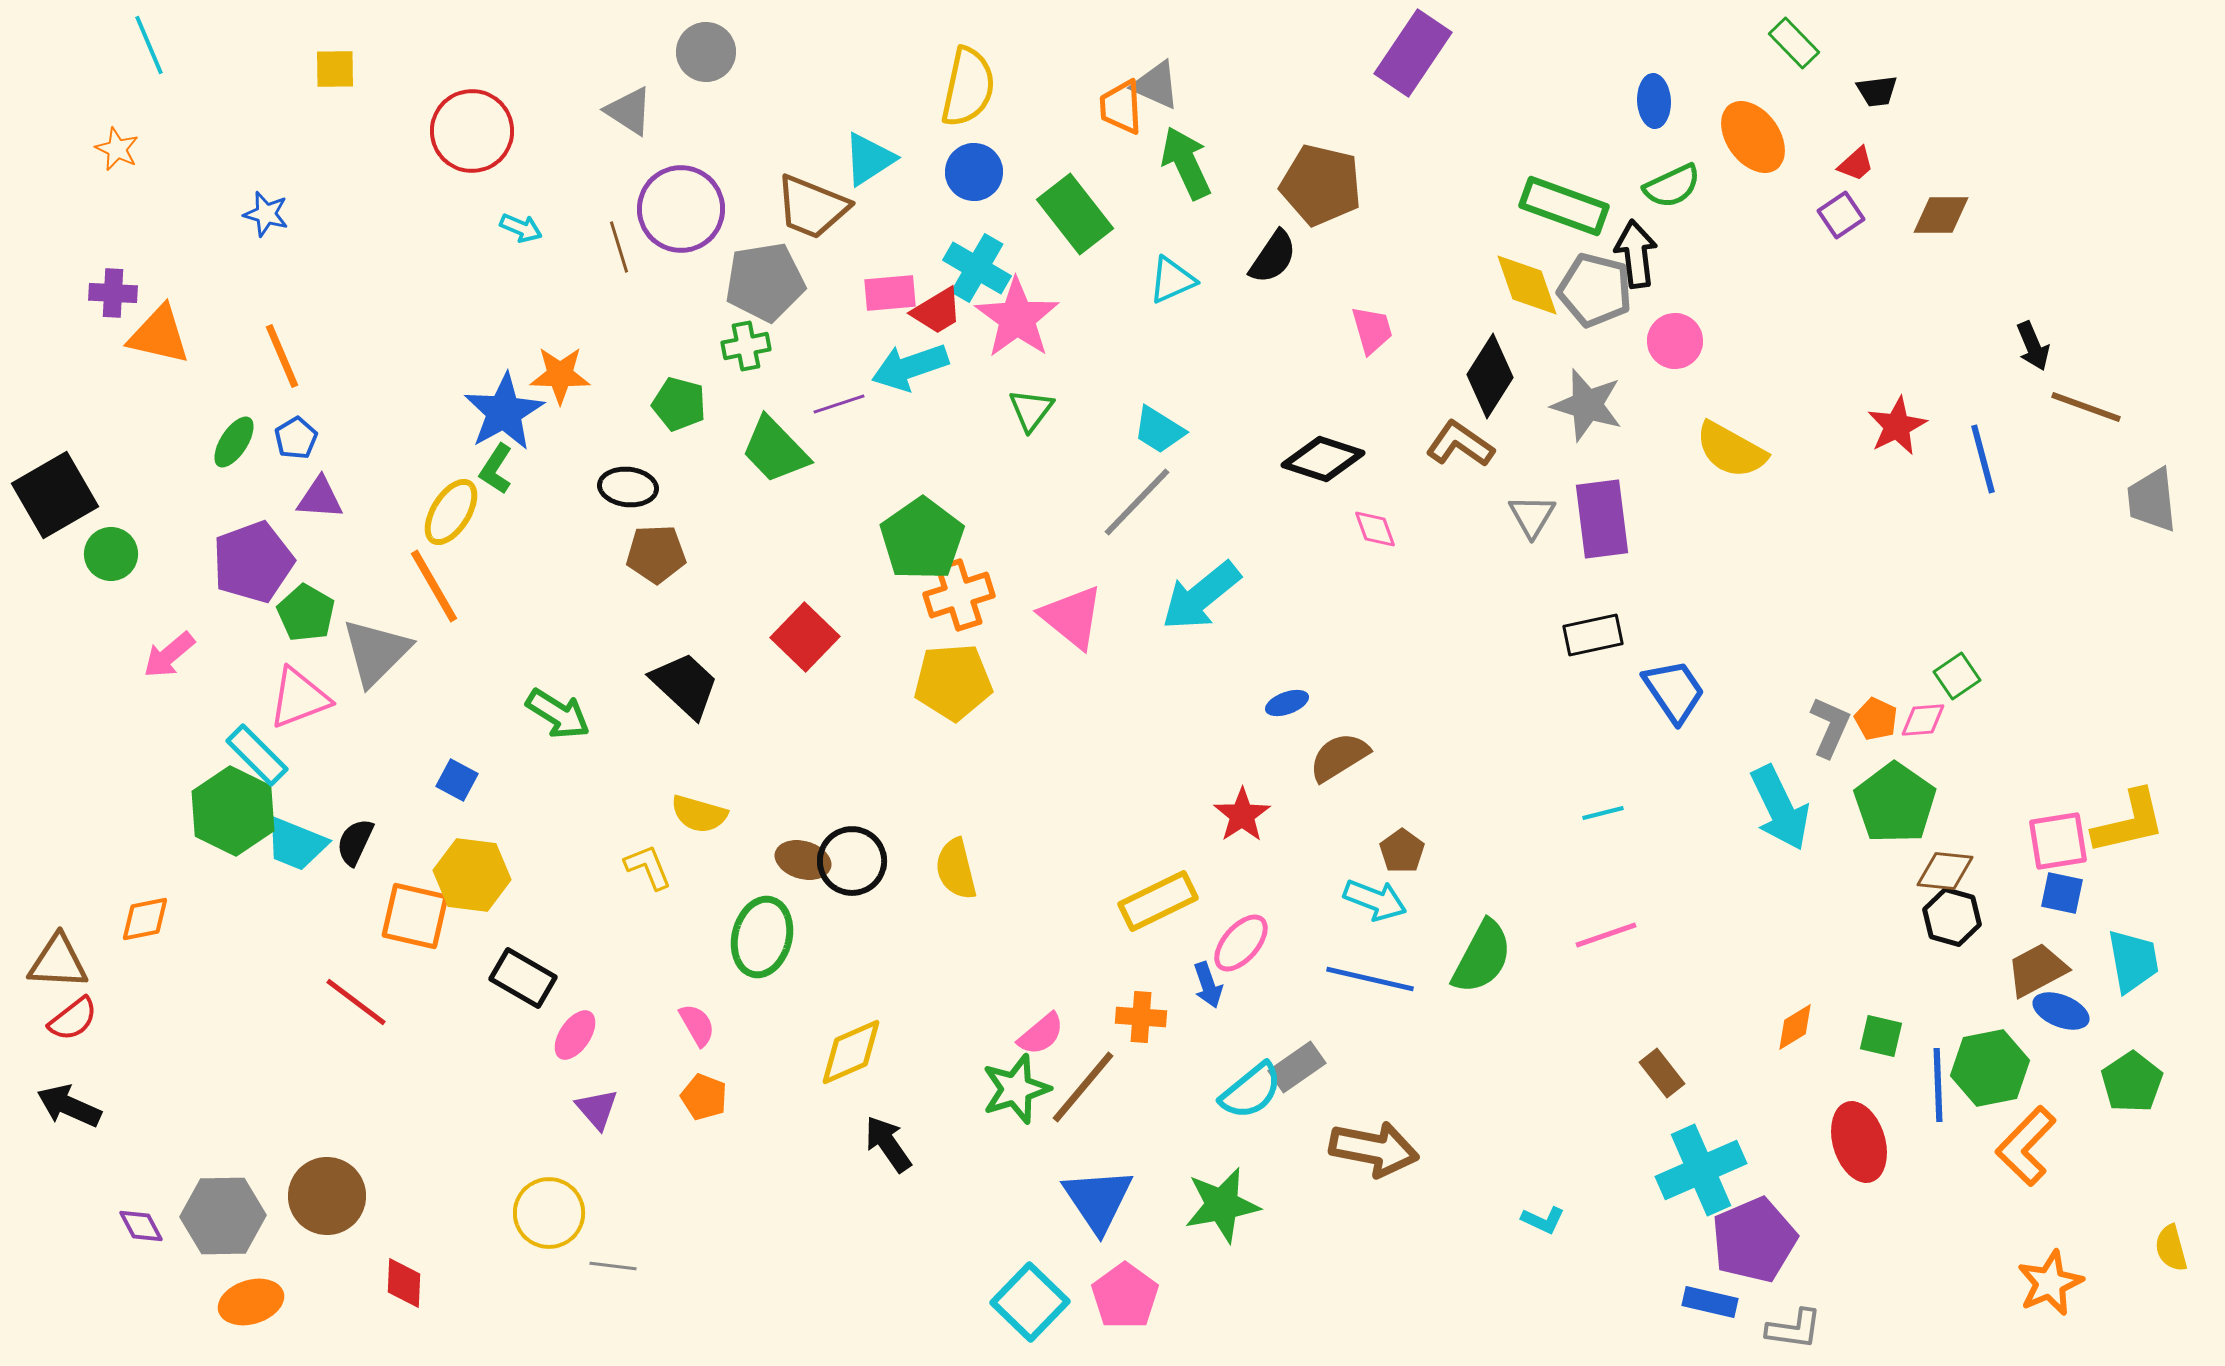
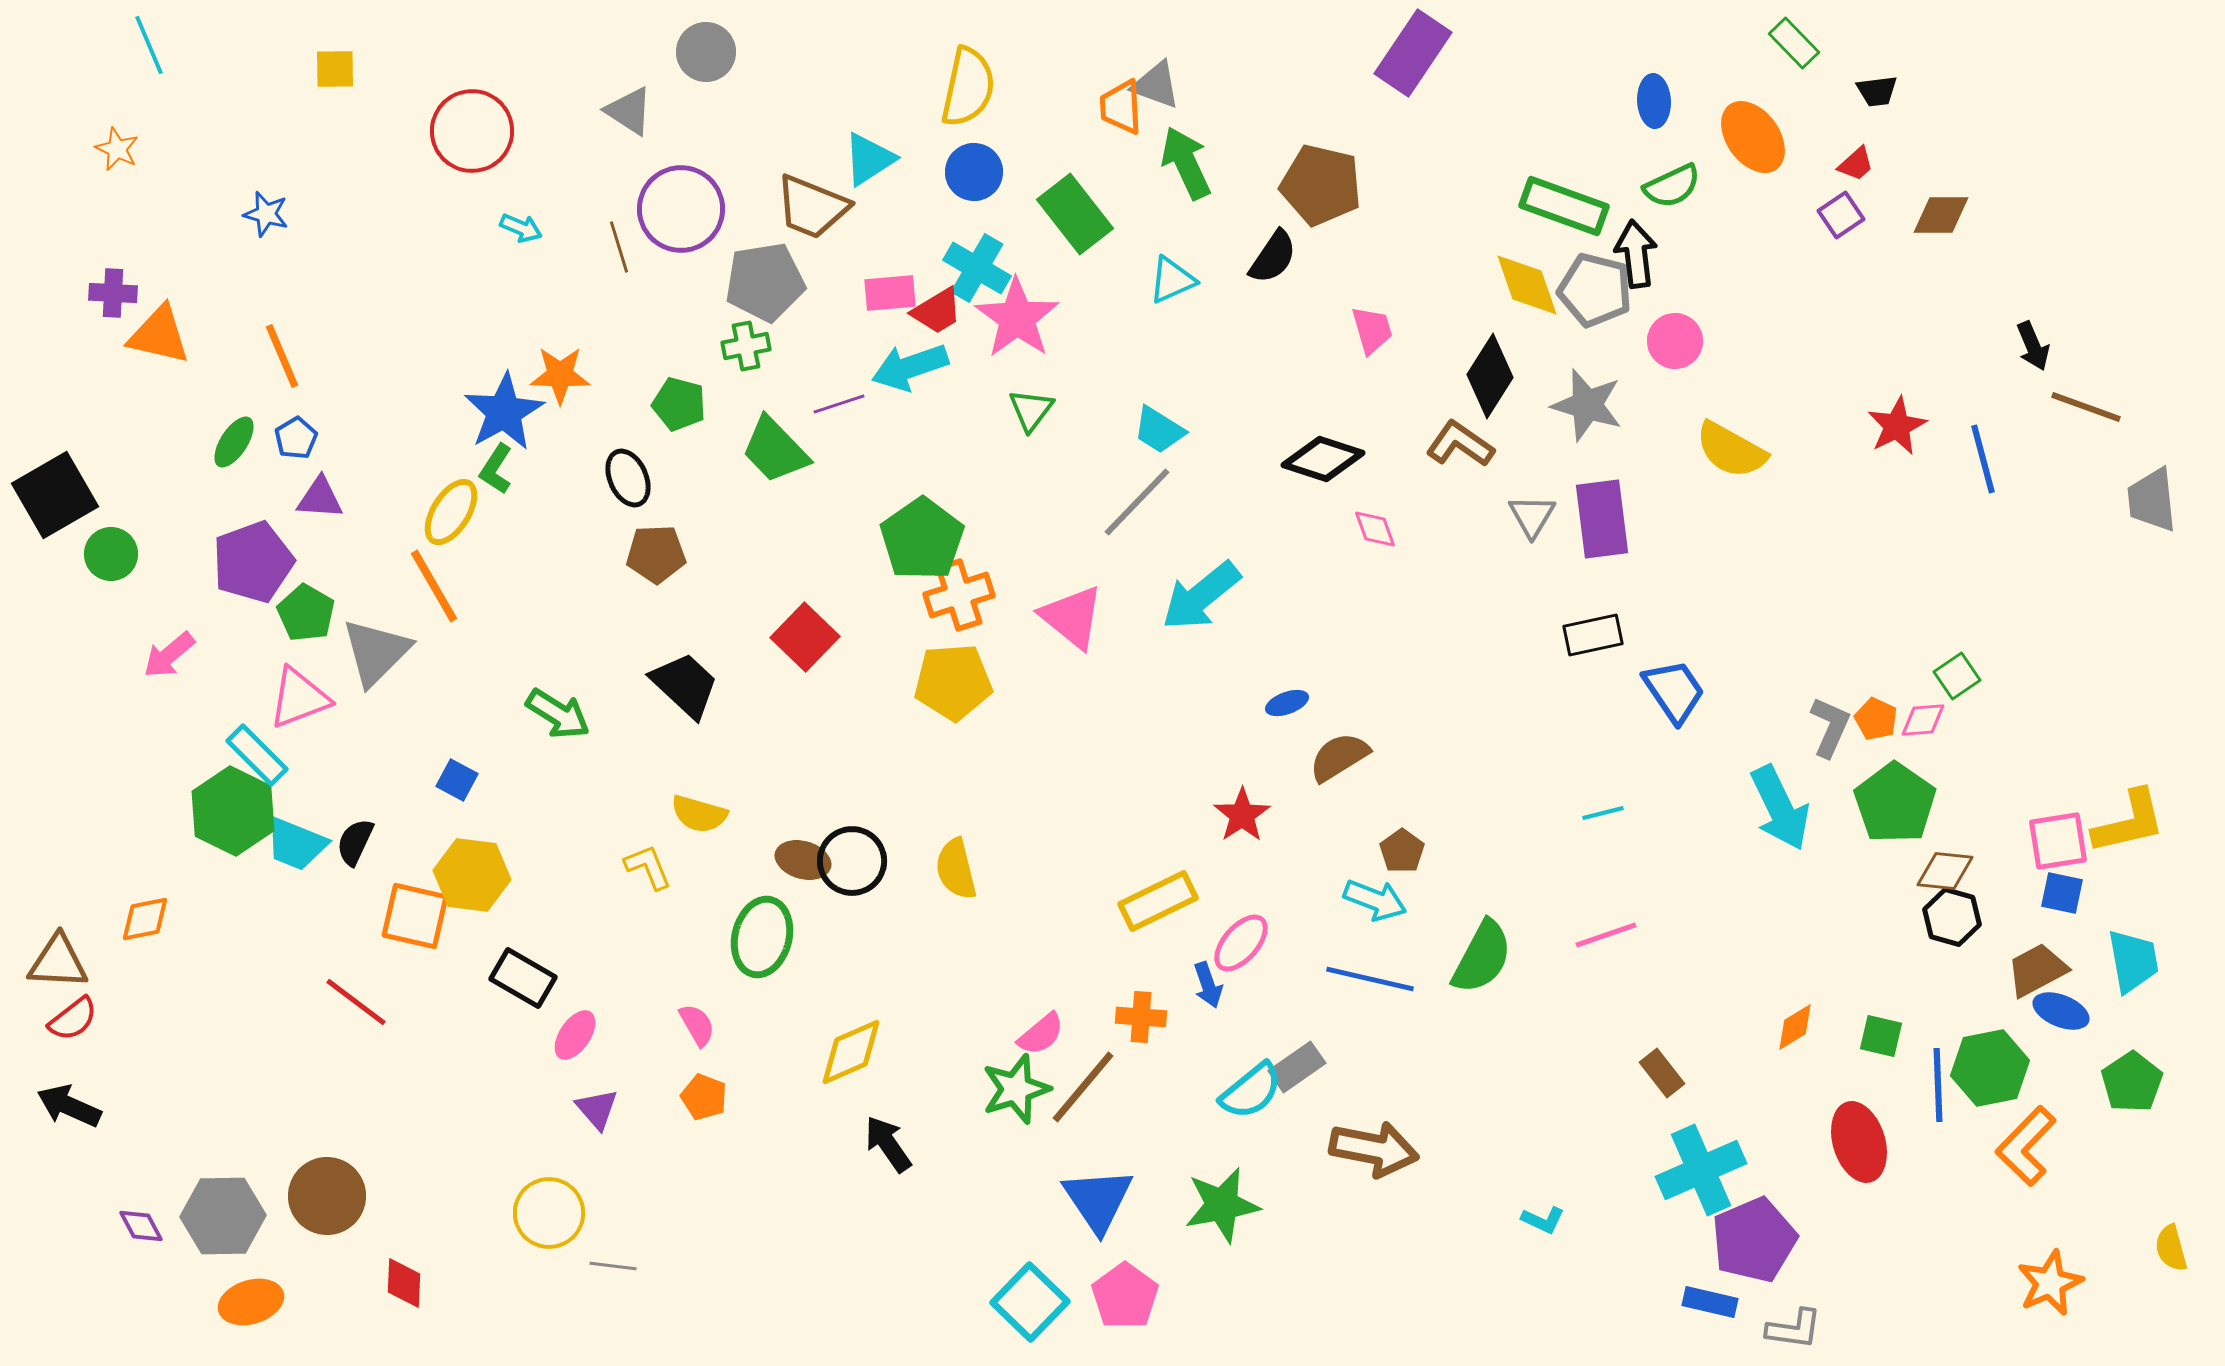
gray triangle at (1156, 85): rotated 4 degrees counterclockwise
black ellipse at (628, 487): moved 9 px up; rotated 60 degrees clockwise
